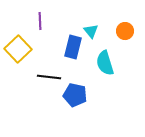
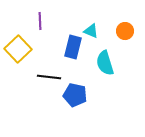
cyan triangle: rotated 28 degrees counterclockwise
